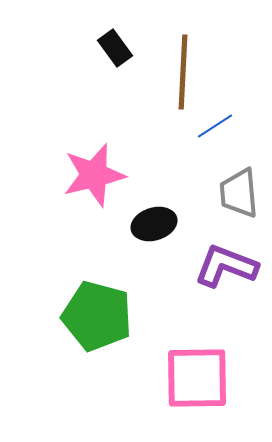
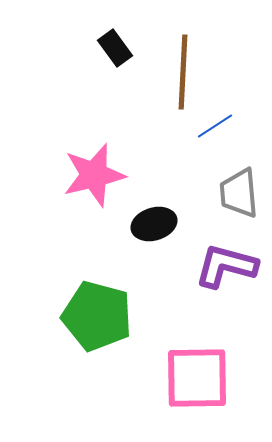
purple L-shape: rotated 6 degrees counterclockwise
